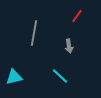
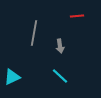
red line: rotated 48 degrees clockwise
gray arrow: moved 9 px left
cyan triangle: moved 2 px left; rotated 12 degrees counterclockwise
